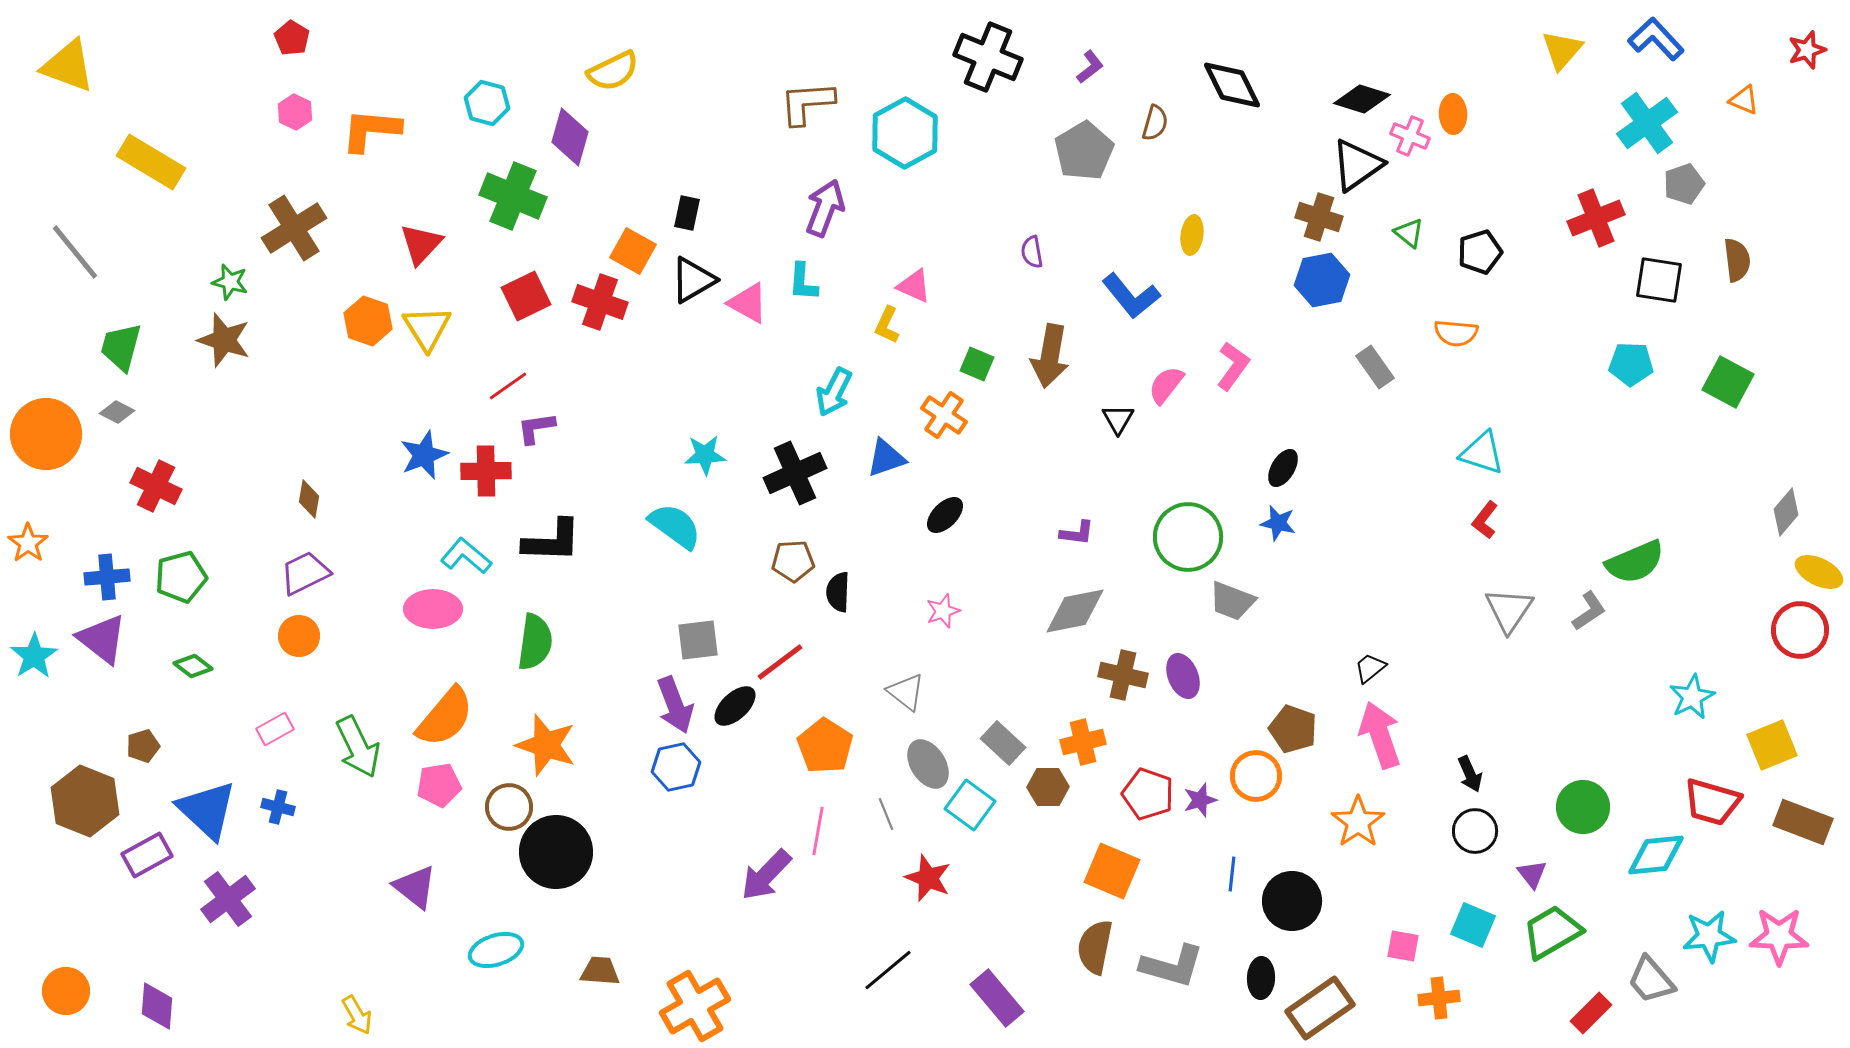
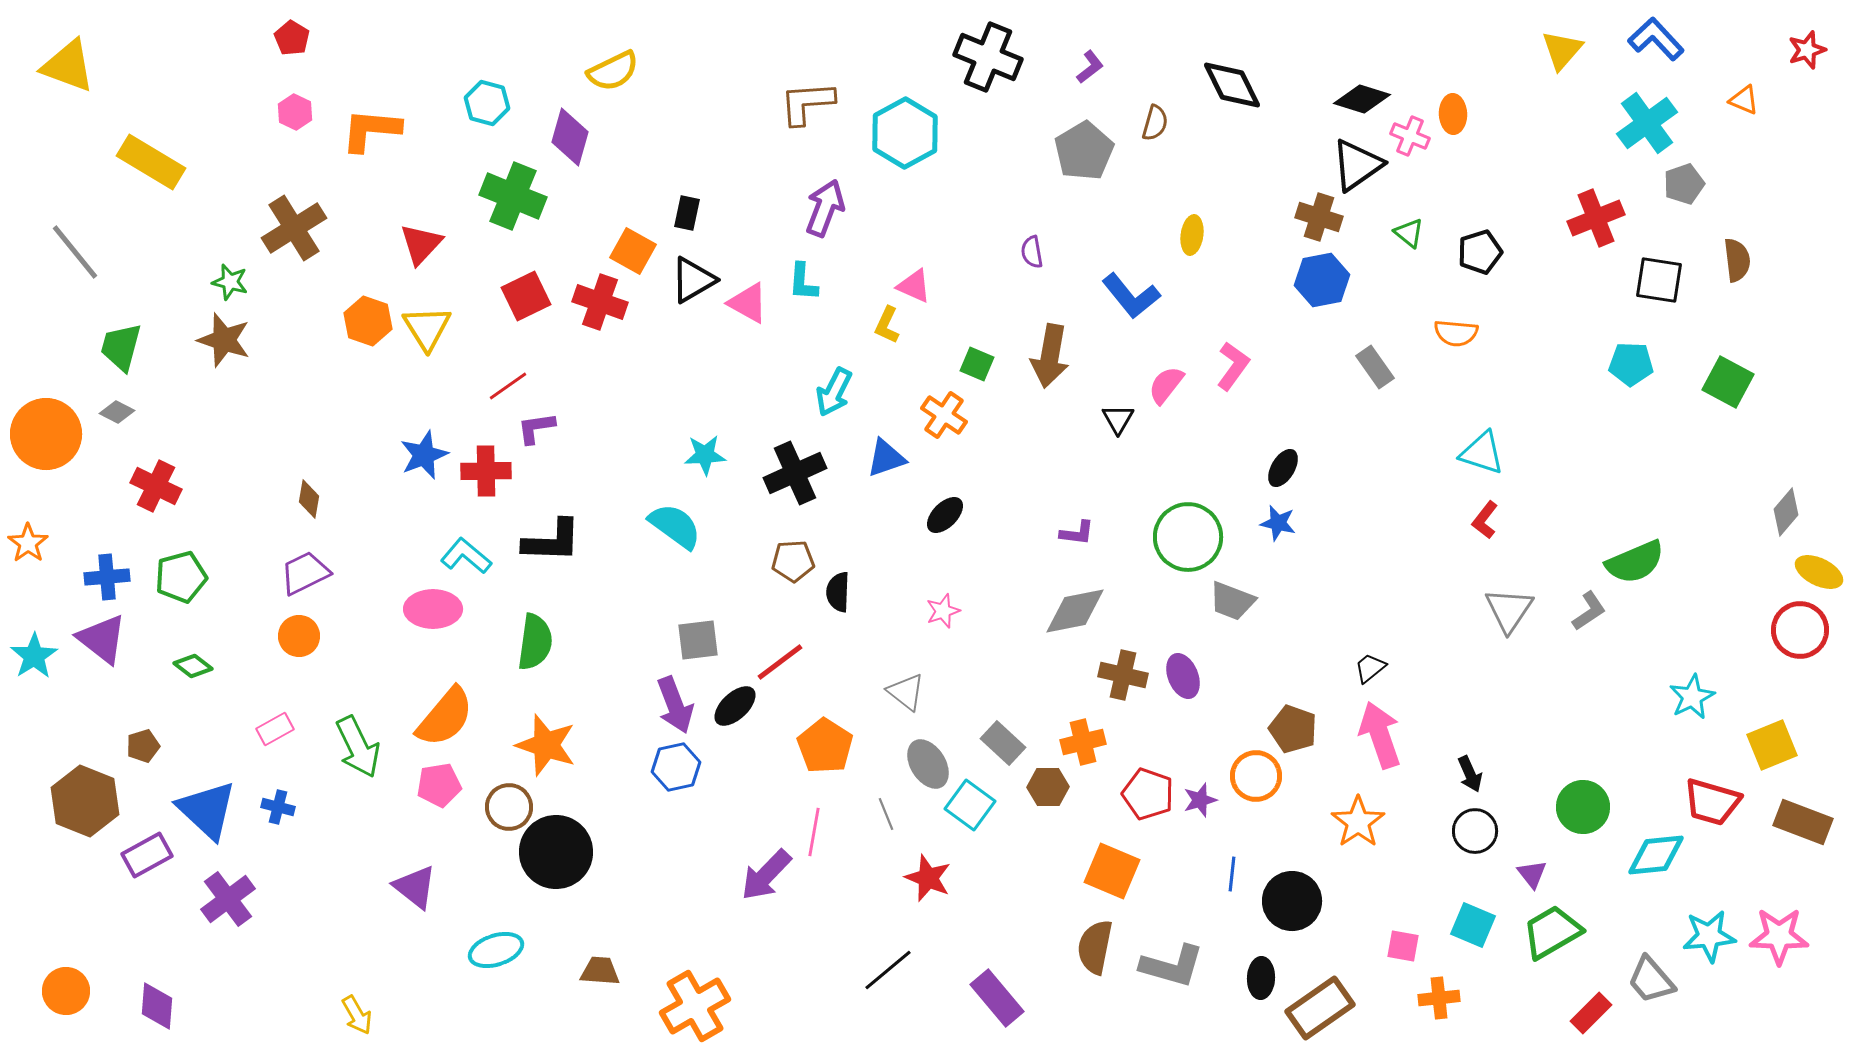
pink line at (818, 831): moved 4 px left, 1 px down
